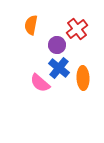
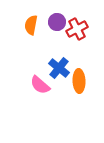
red cross: rotated 10 degrees clockwise
purple circle: moved 23 px up
orange ellipse: moved 4 px left, 3 px down
pink semicircle: moved 2 px down
